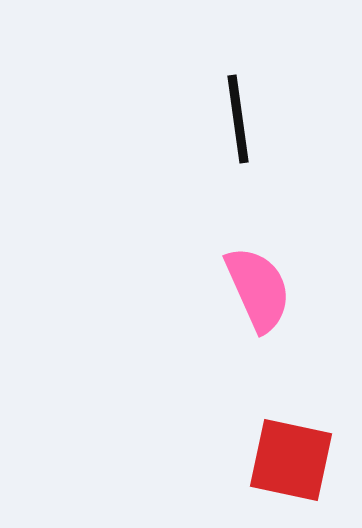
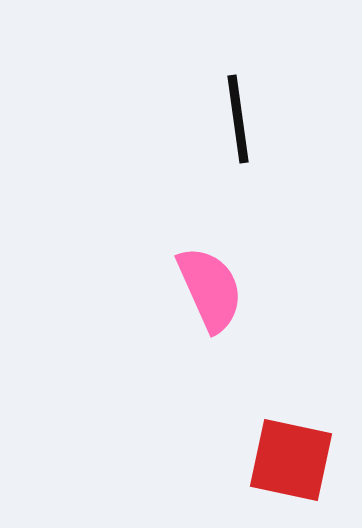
pink semicircle: moved 48 px left
